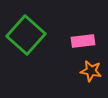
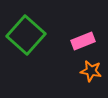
pink rectangle: rotated 15 degrees counterclockwise
